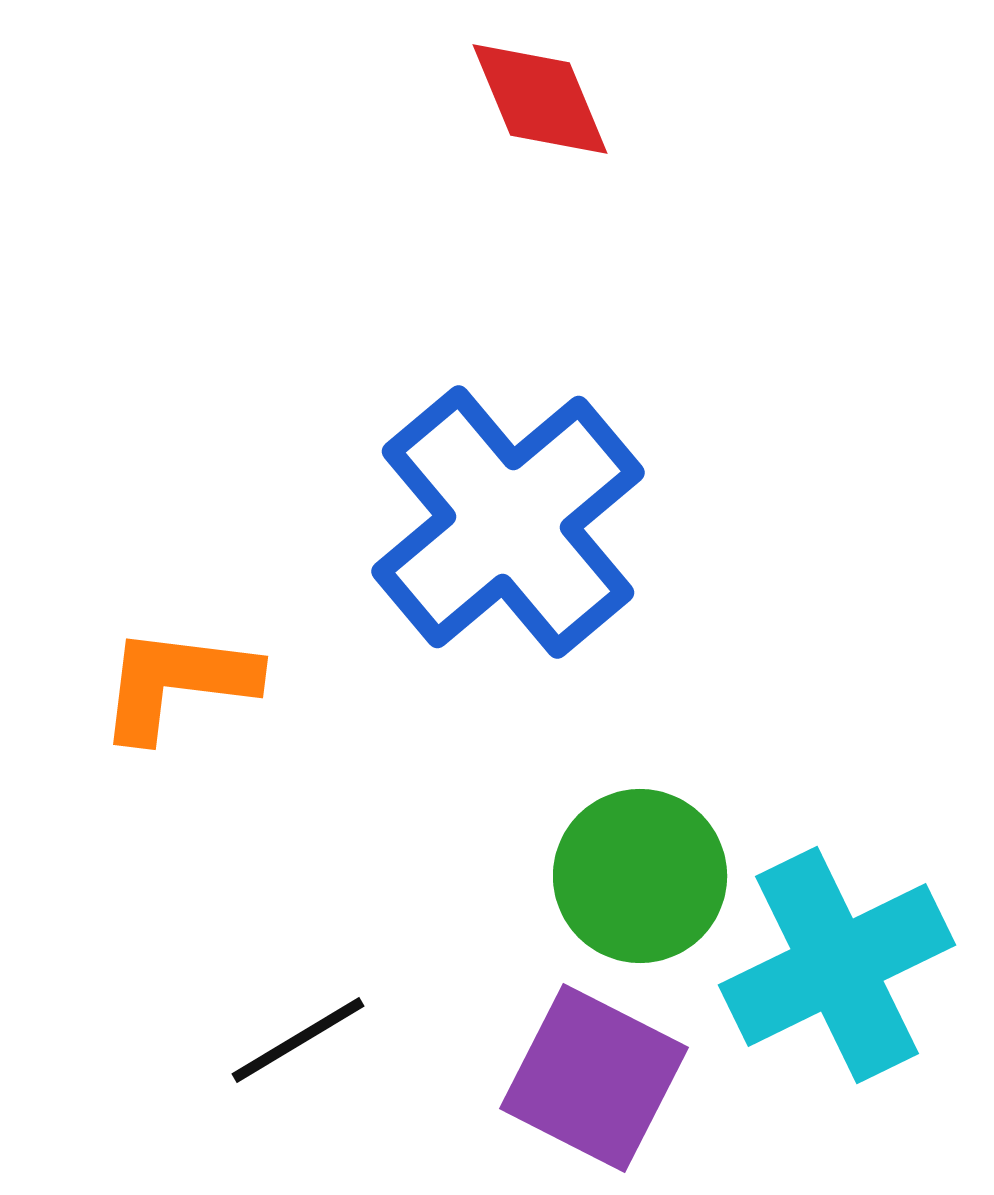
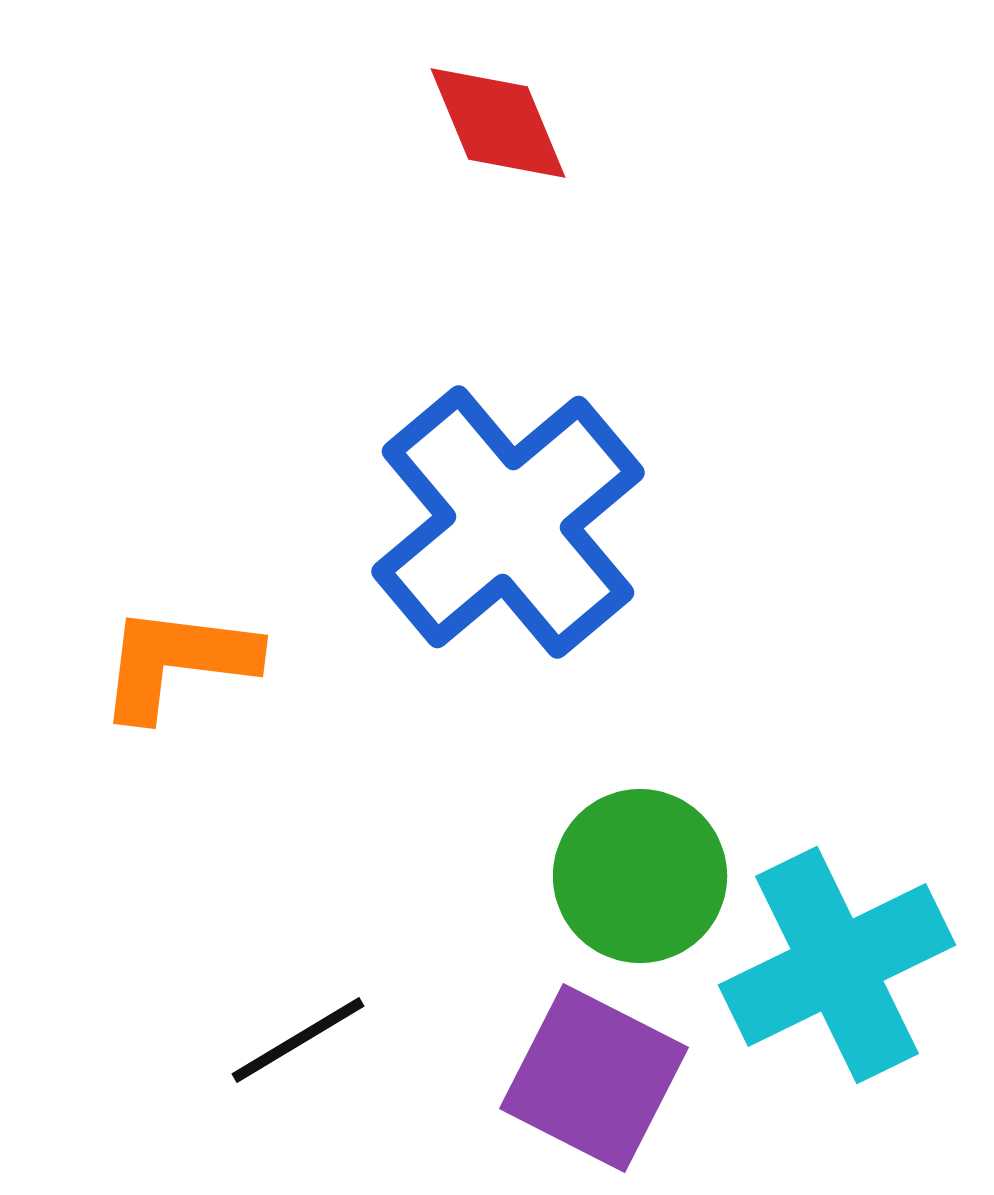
red diamond: moved 42 px left, 24 px down
orange L-shape: moved 21 px up
